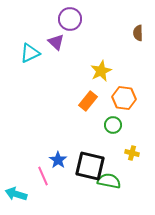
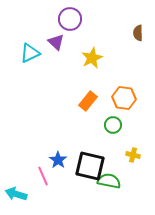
yellow star: moved 9 px left, 13 px up
yellow cross: moved 1 px right, 2 px down
